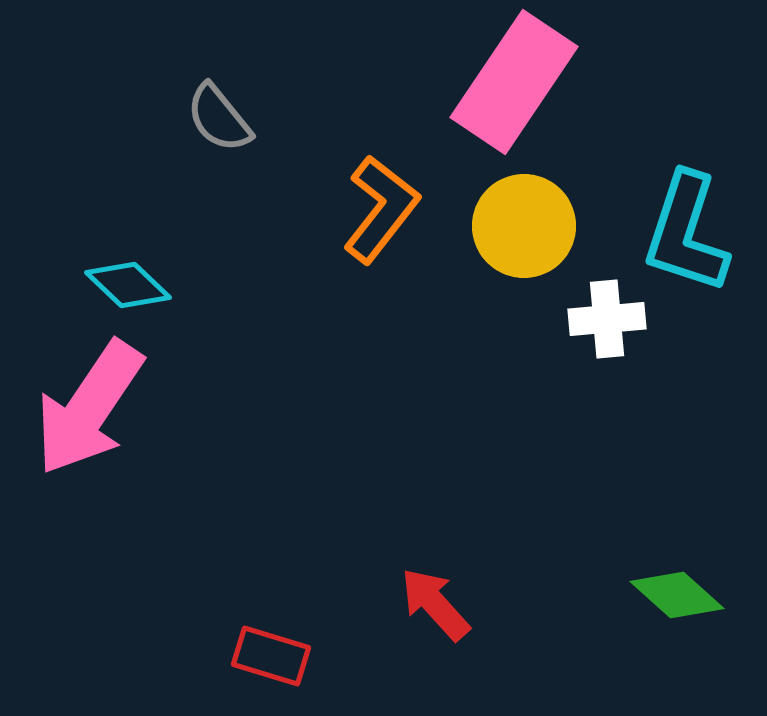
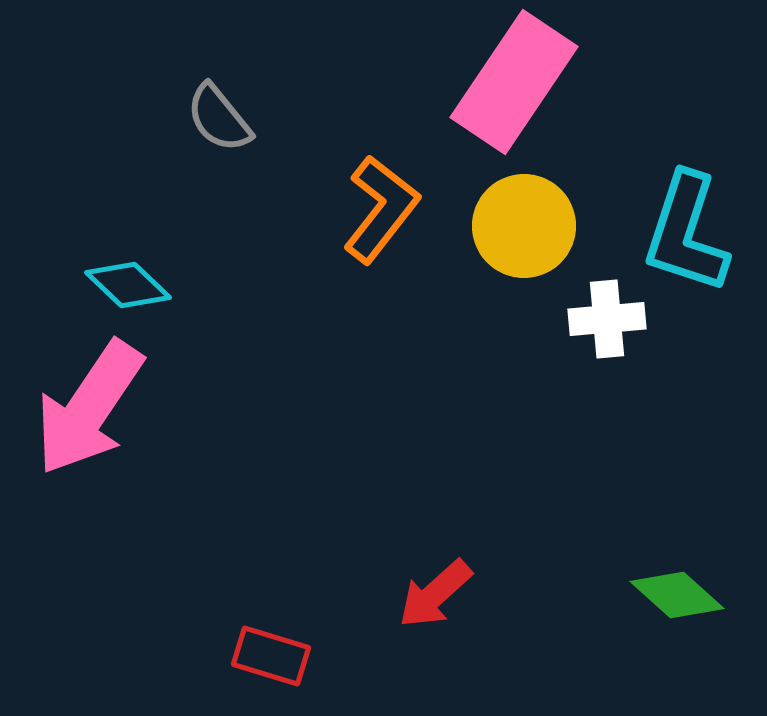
red arrow: moved 10 px up; rotated 90 degrees counterclockwise
